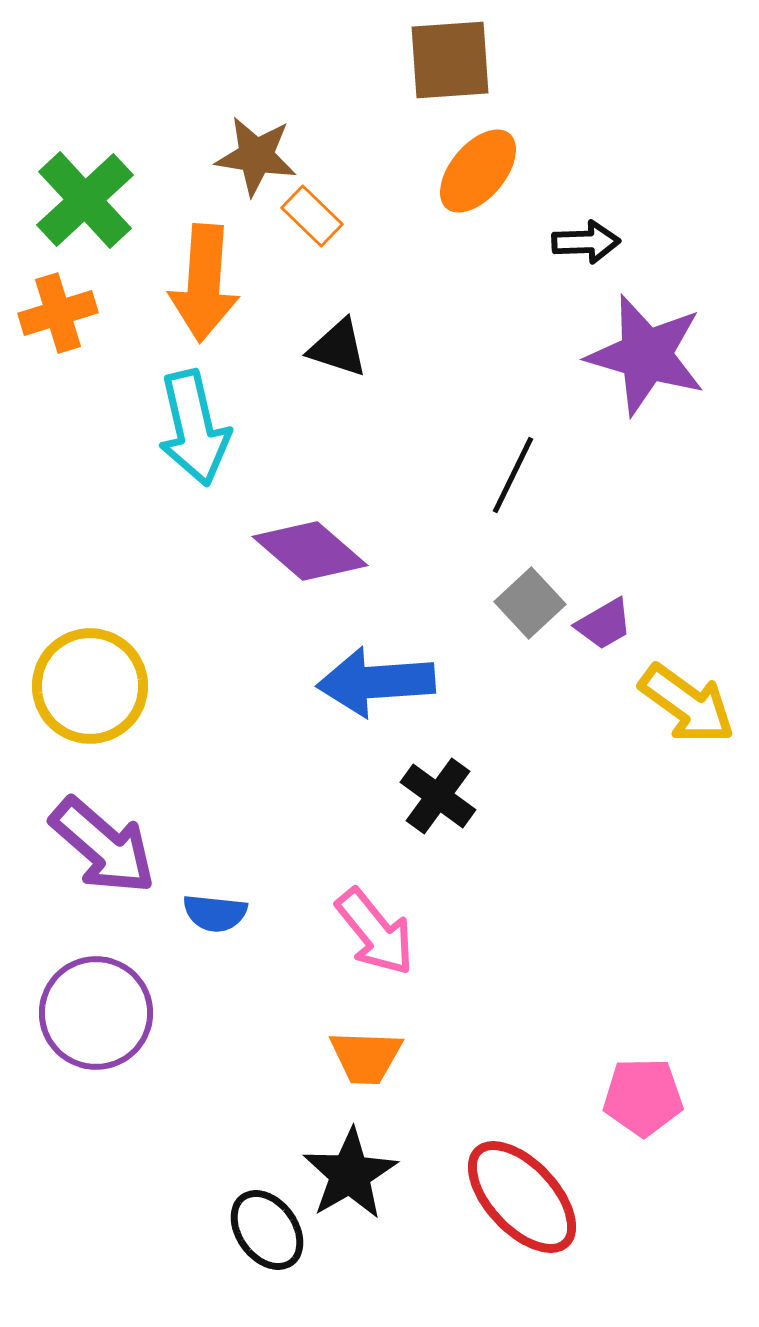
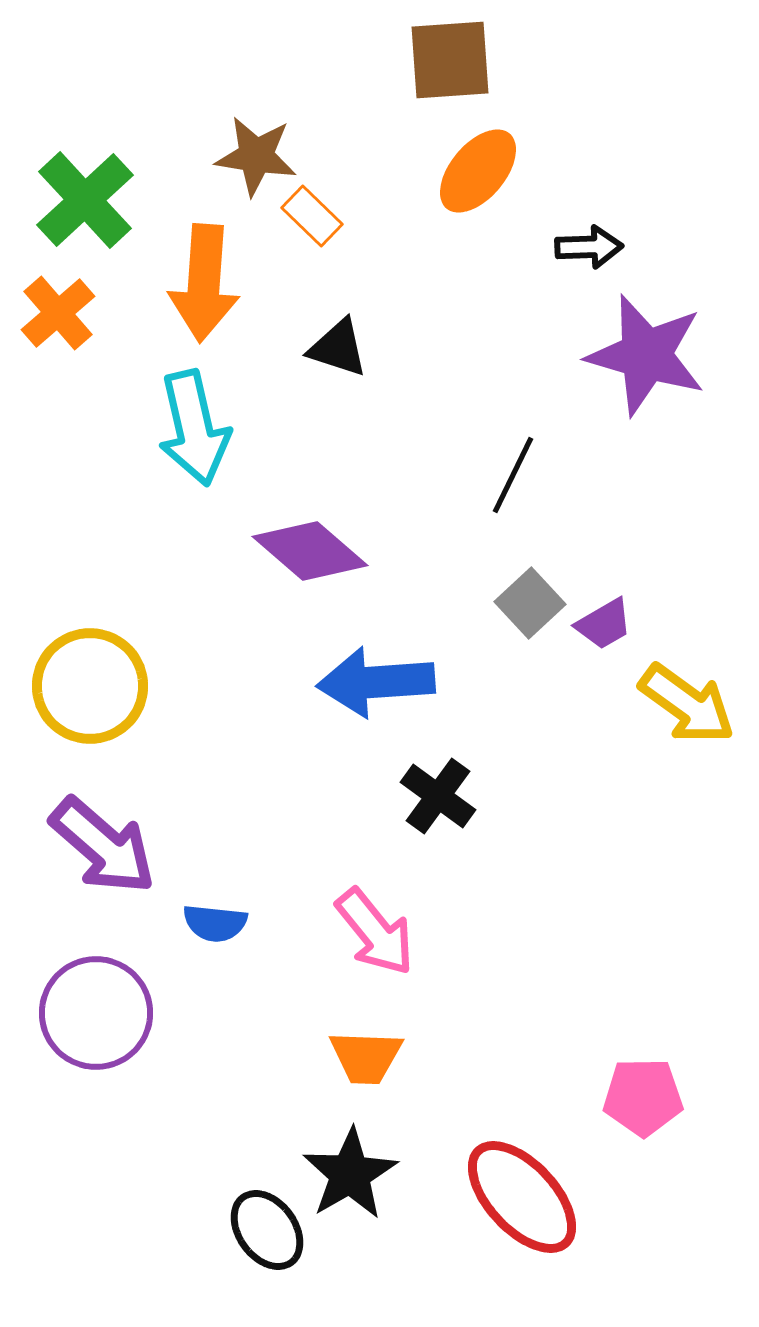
black arrow: moved 3 px right, 5 px down
orange cross: rotated 24 degrees counterclockwise
blue semicircle: moved 10 px down
